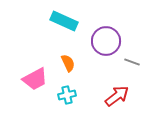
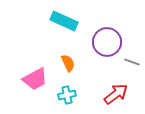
purple circle: moved 1 px right, 1 px down
red arrow: moved 1 px left, 2 px up
